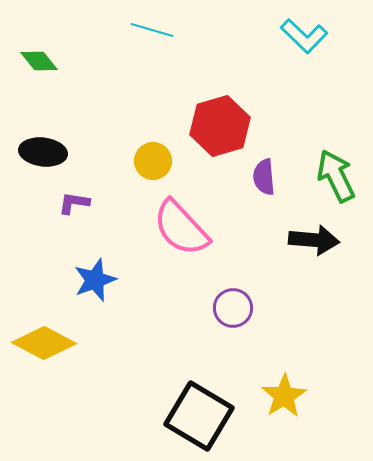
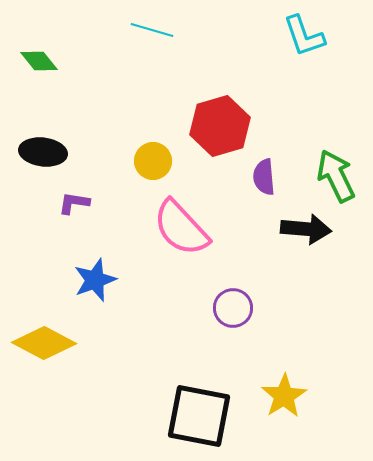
cyan L-shape: rotated 27 degrees clockwise
black arrow: moved 8 px left, 11 px up
black square: rotated 20 degrees counterclockwise
